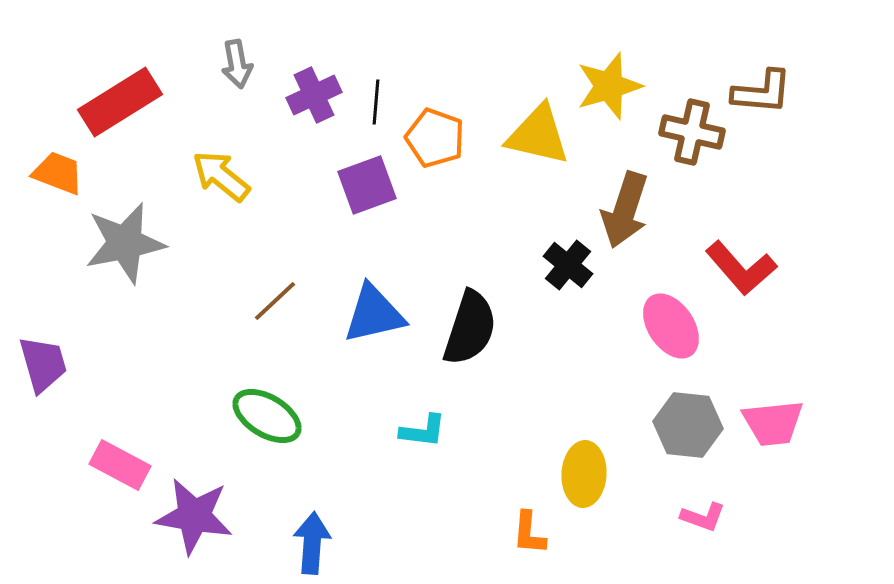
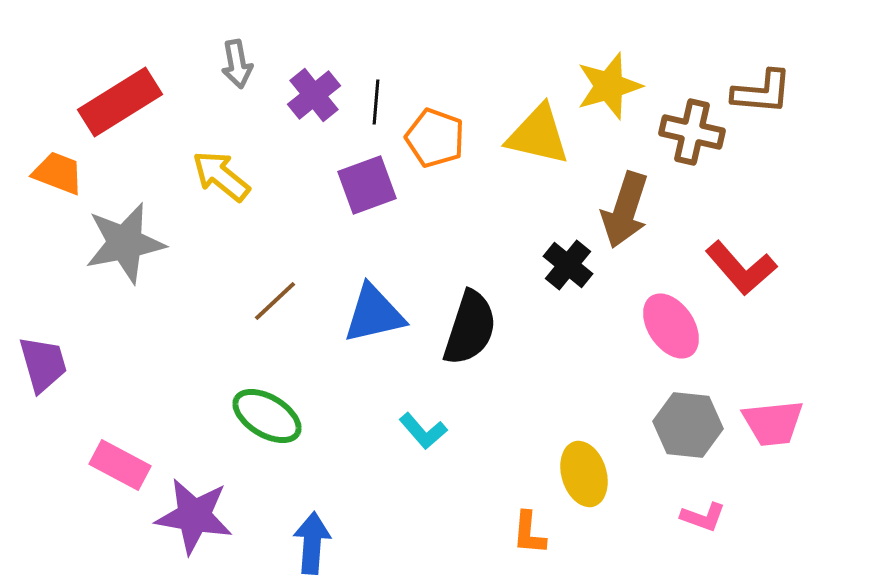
purple cross: rotated 14 degrees counterclockwise
cyan L-shape: rotated 42 degrees clockwise
yellow ellipse: rotated 20 degrees counterclockwise
